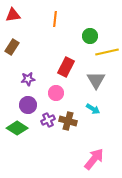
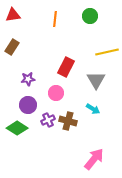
green circle: moved 20 px up
